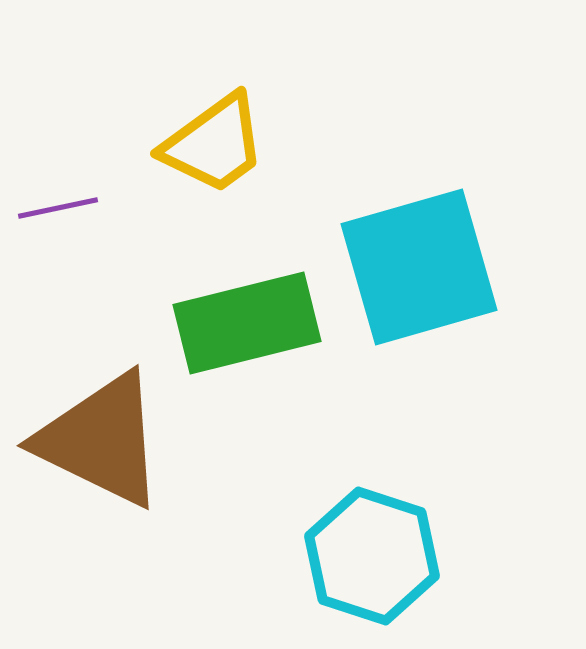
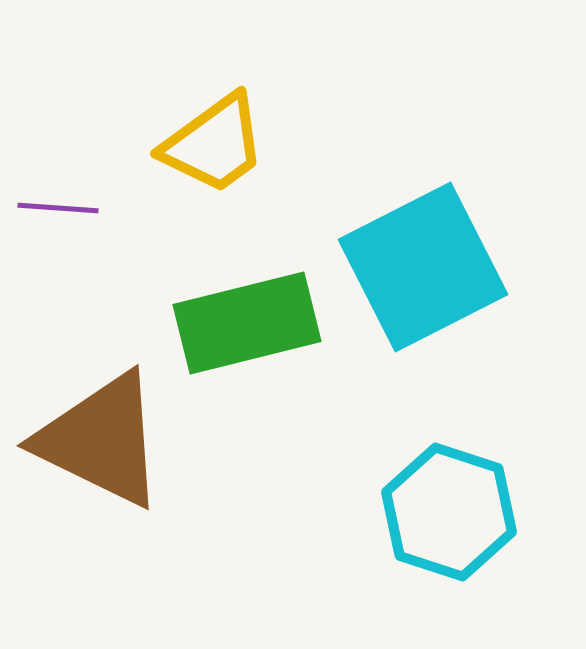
purple line: rotated 16 degrees clockwise
cyan square: moved 4 px right; rotated 11 degrees counterclockwise
cyan hexagon: moved 77 px right, 44 px up
